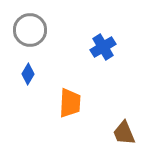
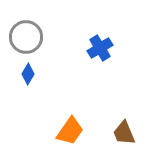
gray circle: moved 4 px left, 7 px down
blue cross: moved 3 px left, 1 px down
orange trapezoid: moved 28 px down; rotated 32 degrees clockwise
